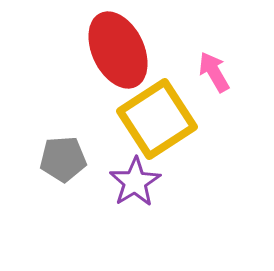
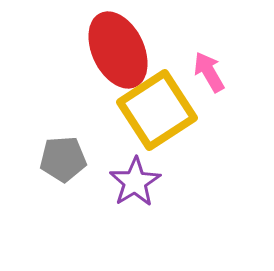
pink arrow: moved 5 px left
yellow square: moved 9 px up
